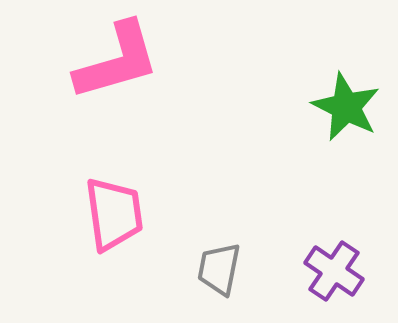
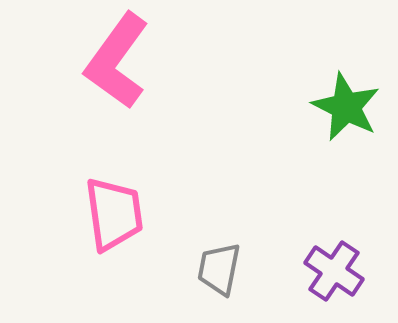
pink L-shape: rotated 142 degrees clockwise
